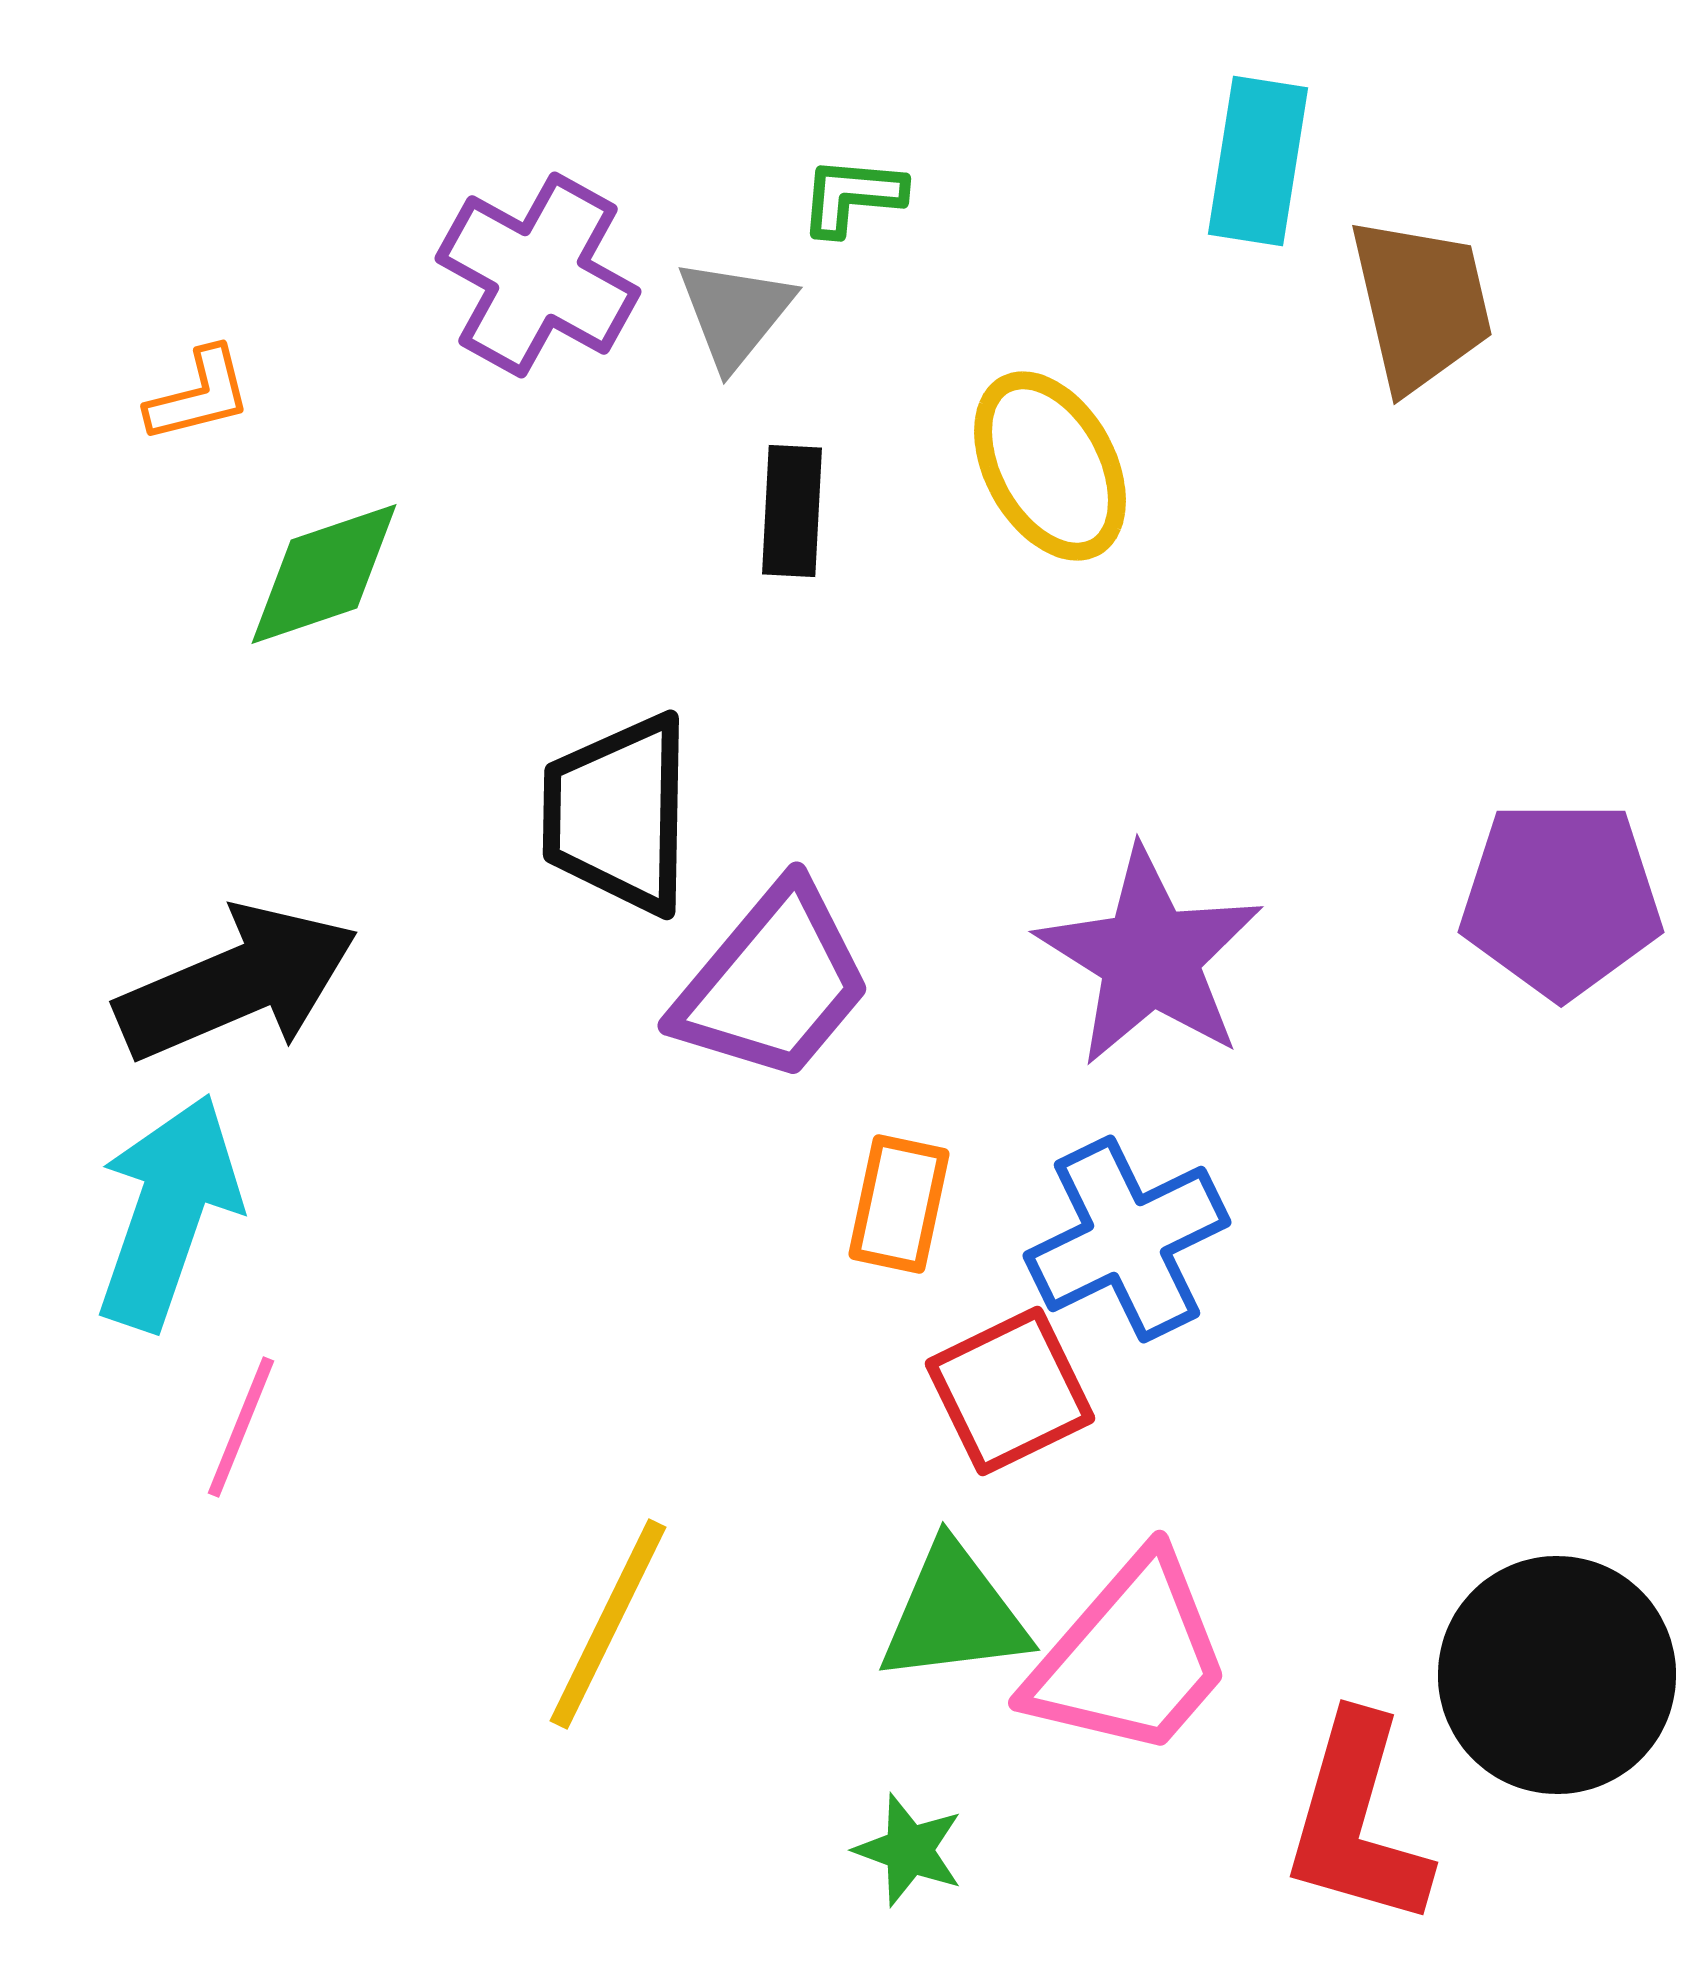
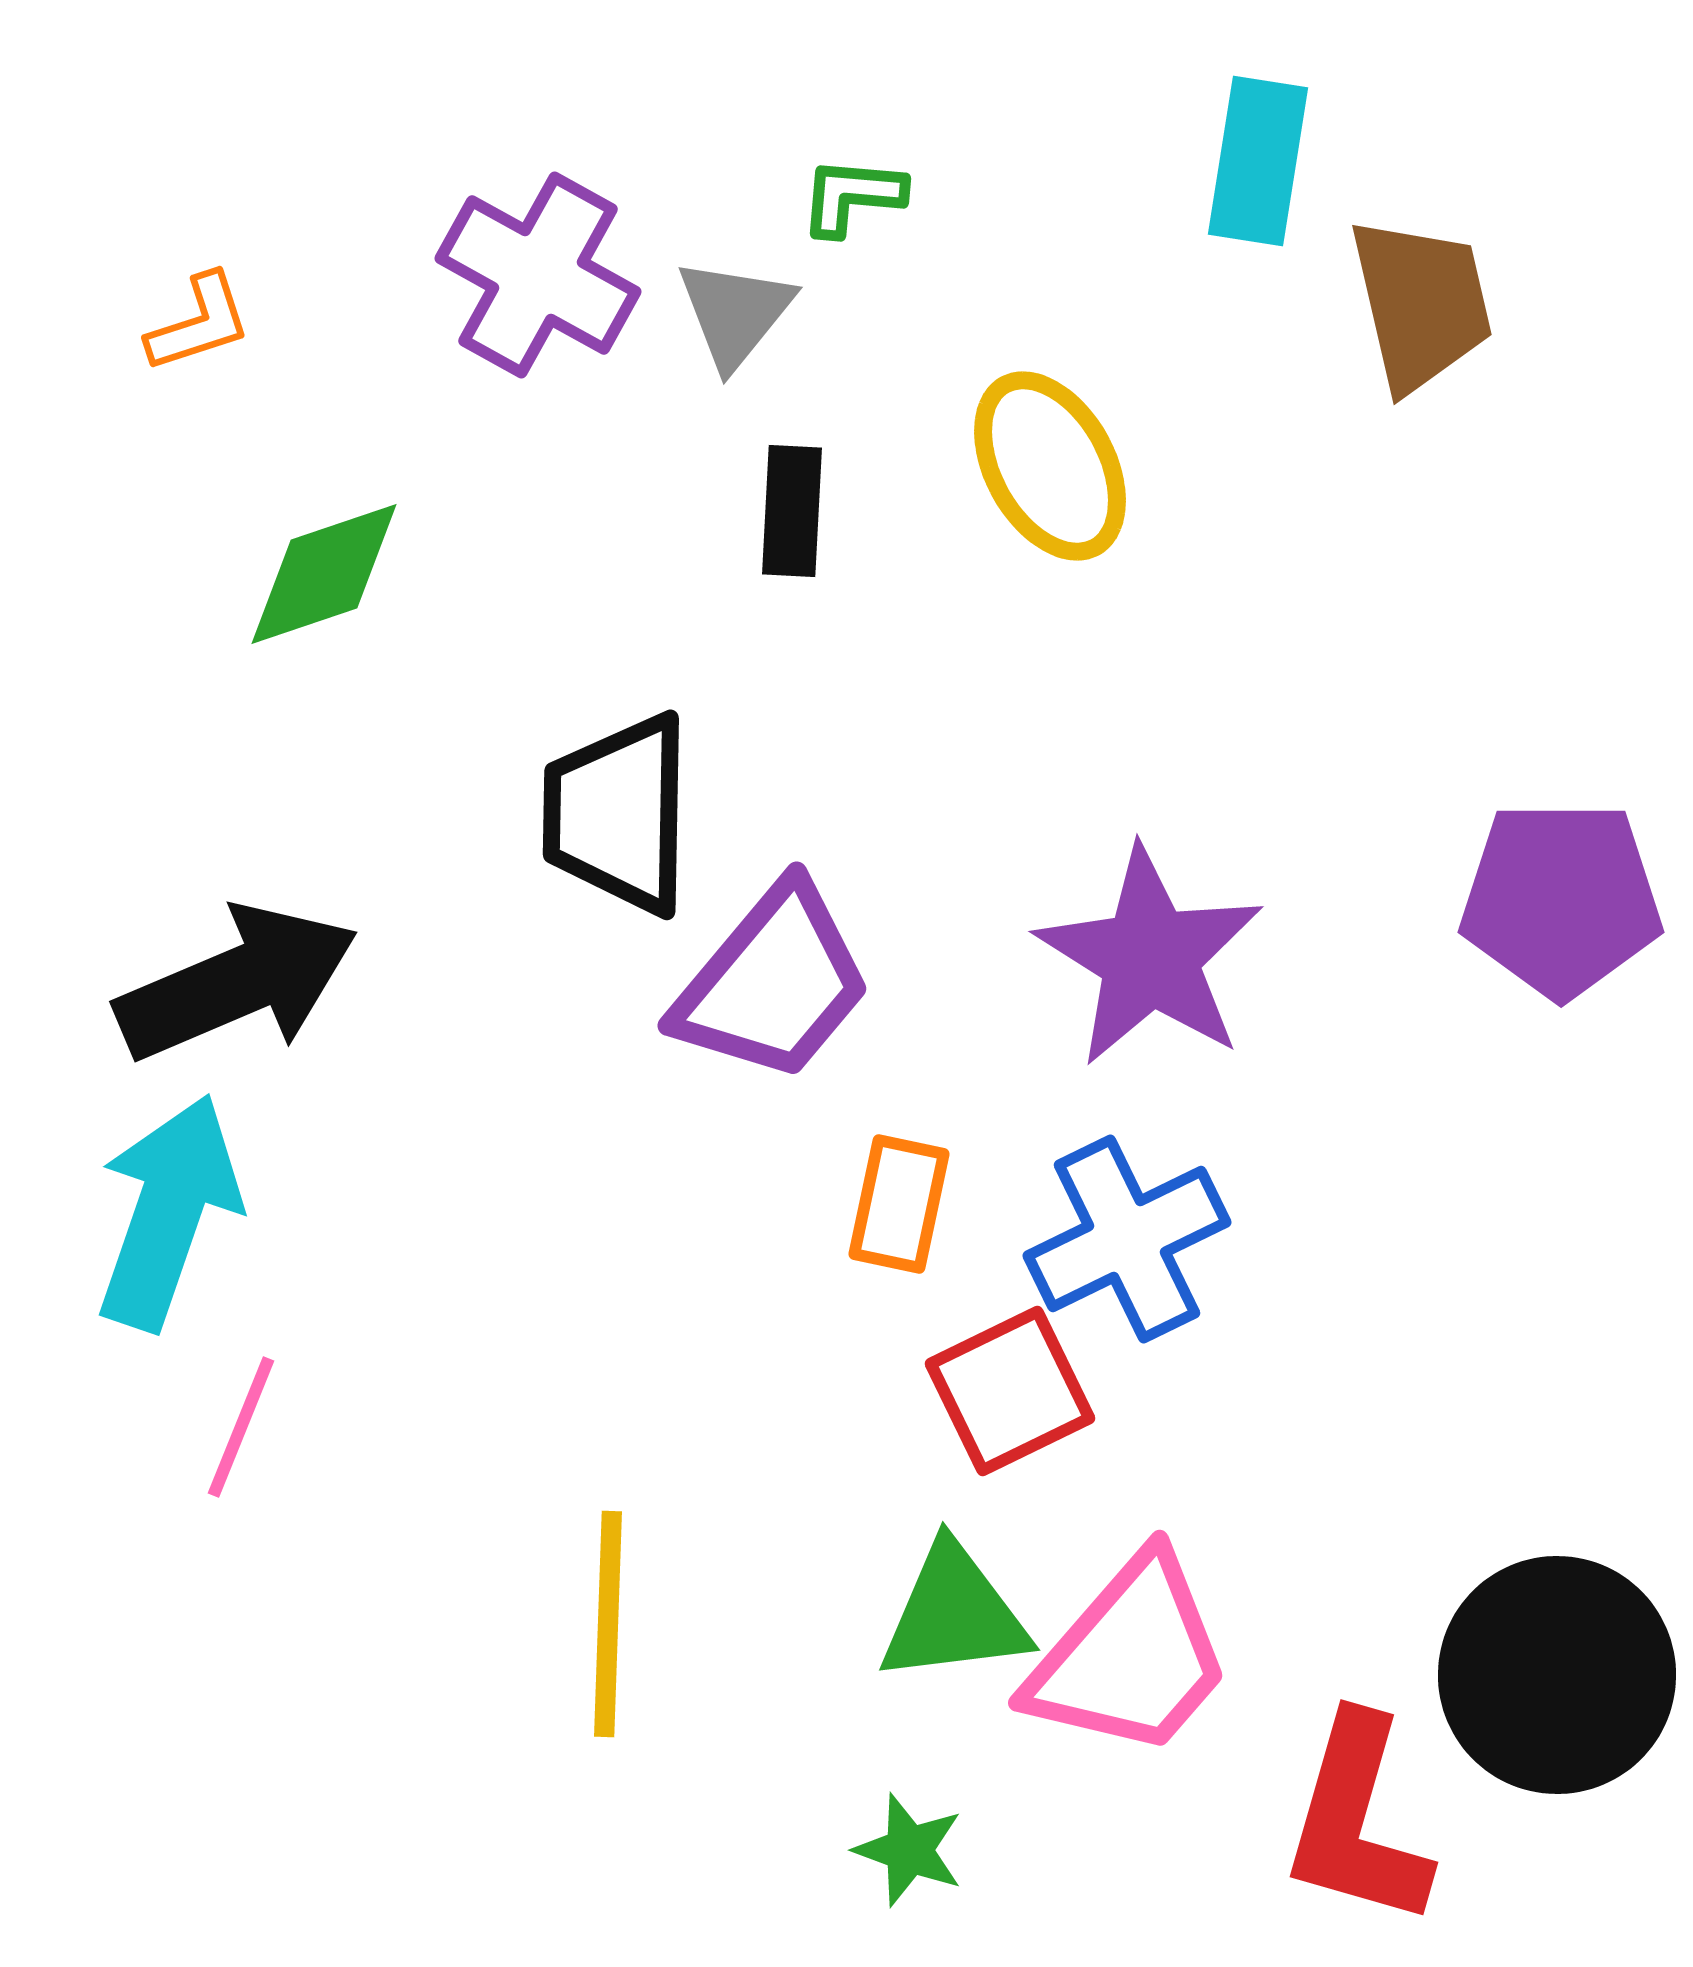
orange L-shape: moved 72 px up; rotated 4 degrees counterclockwise
yellow line: rotated 24 degrees counterclockwise
